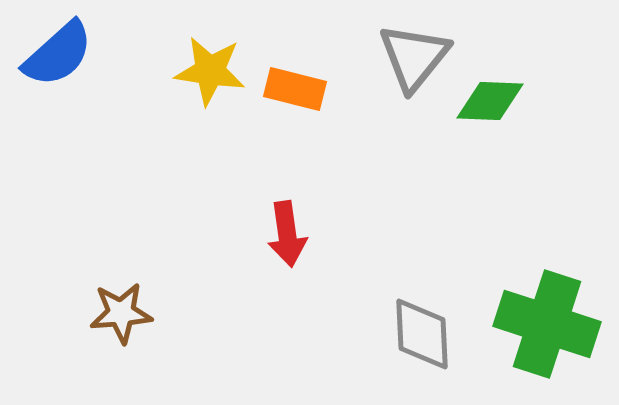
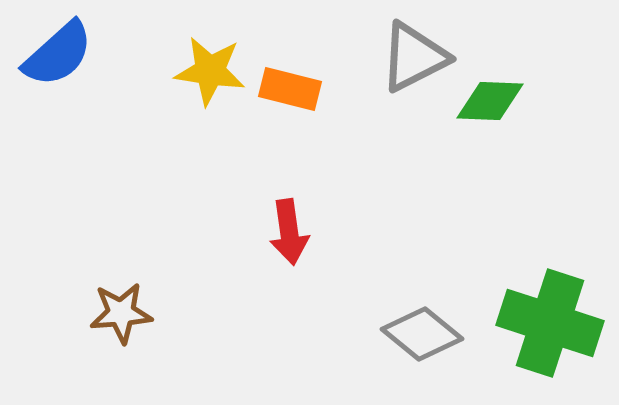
gray triangle: rotated 24 degrees clockwise
orange rectangle: moved 5 px left
red arrow: moved 2 px right, 2 px up
green cross: moved 3 px right, 1 px up
gray diamond: rotated 48 degrees counterclockwise
